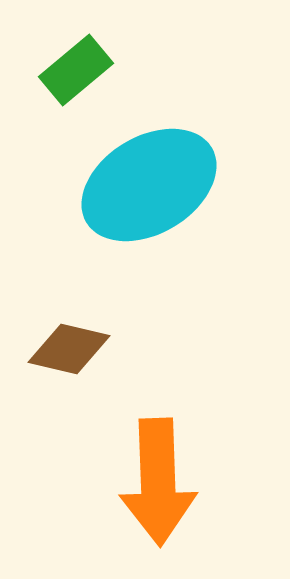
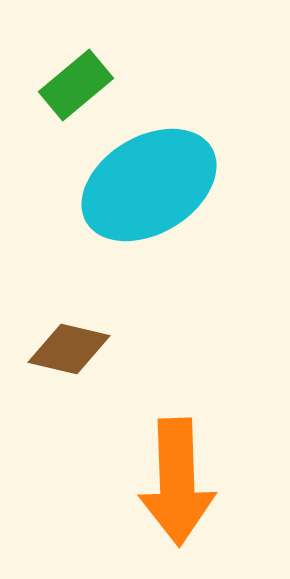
green rectangle: moved 15 px down
orange arrow: moved 19 px right
